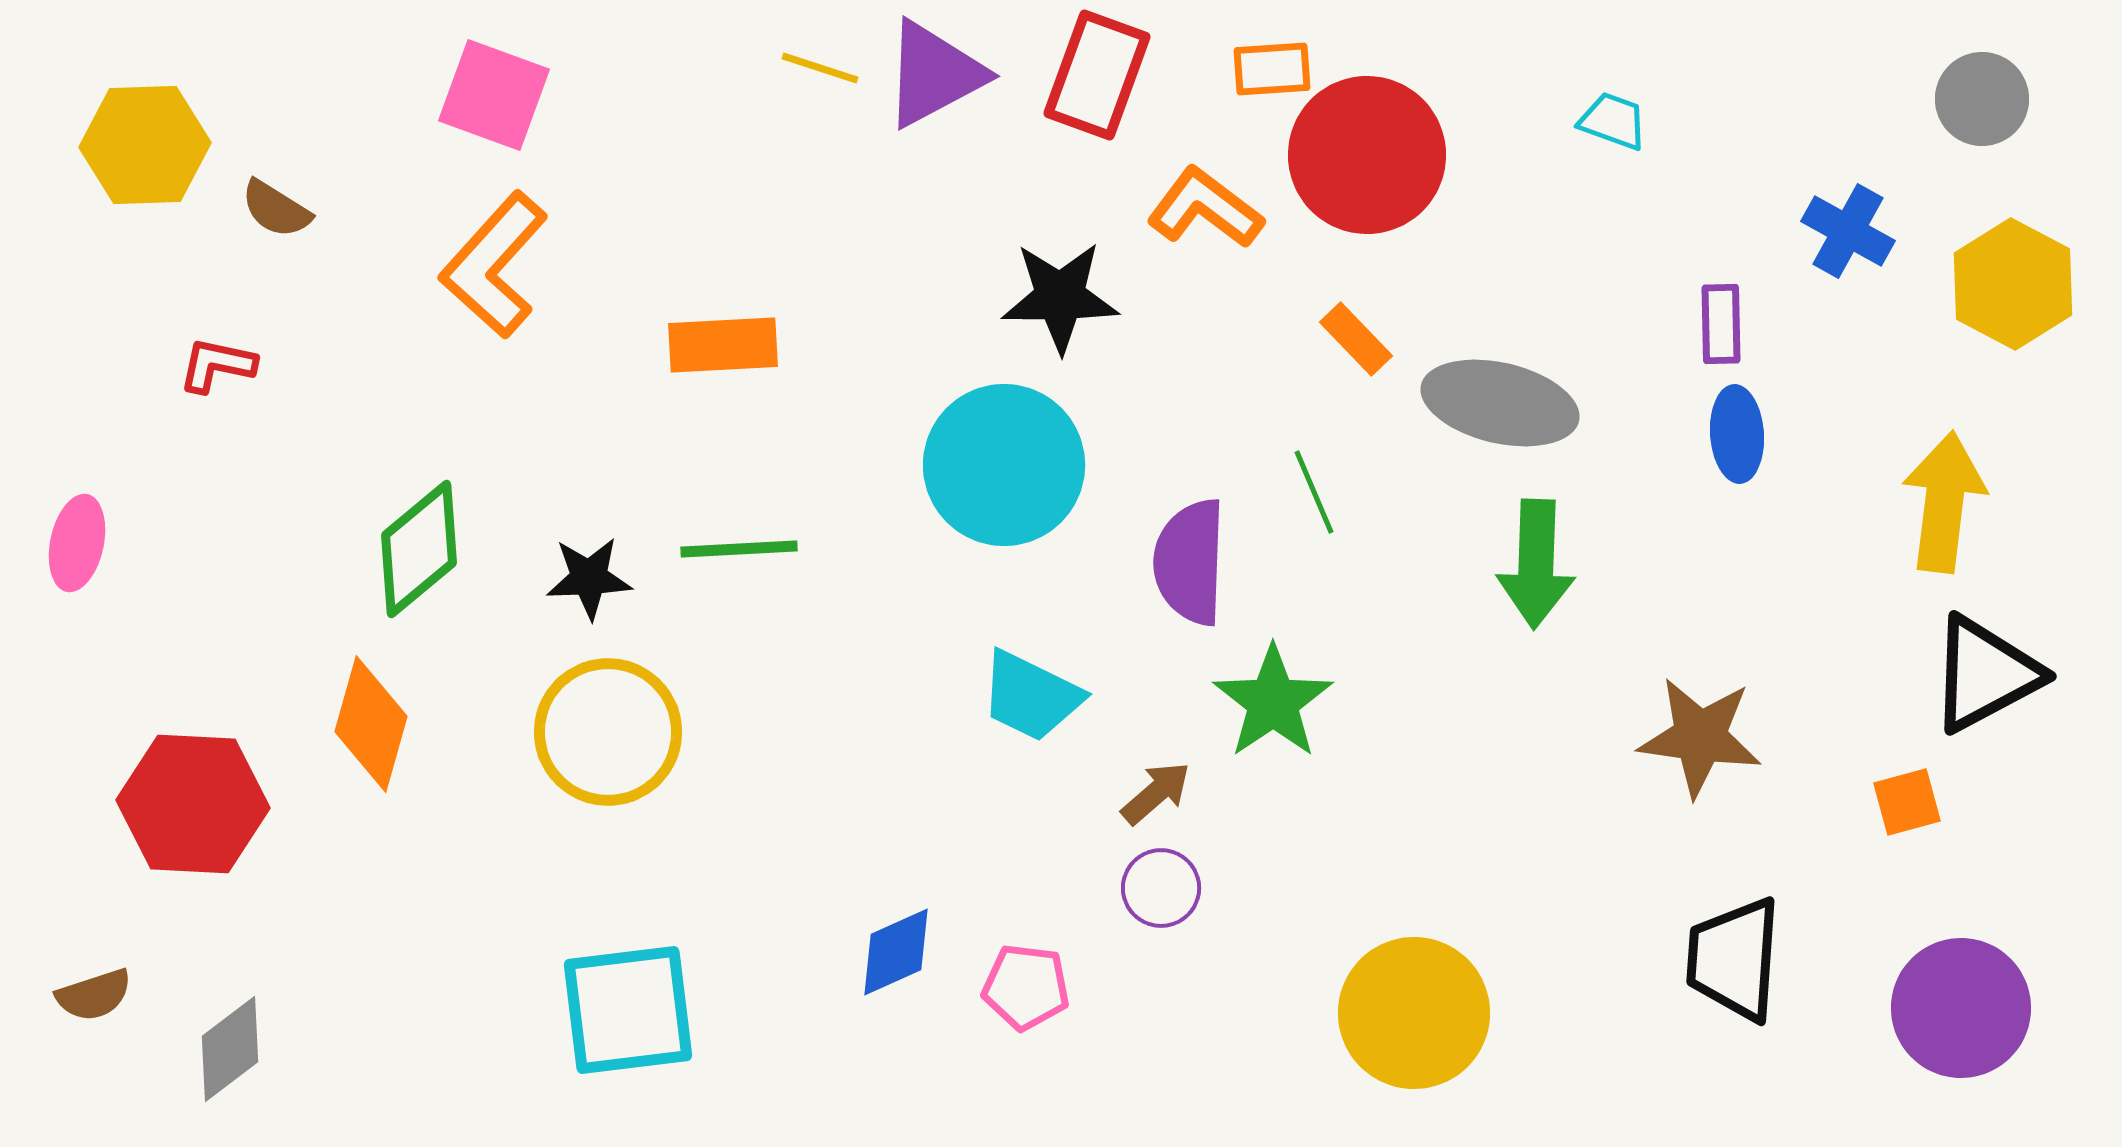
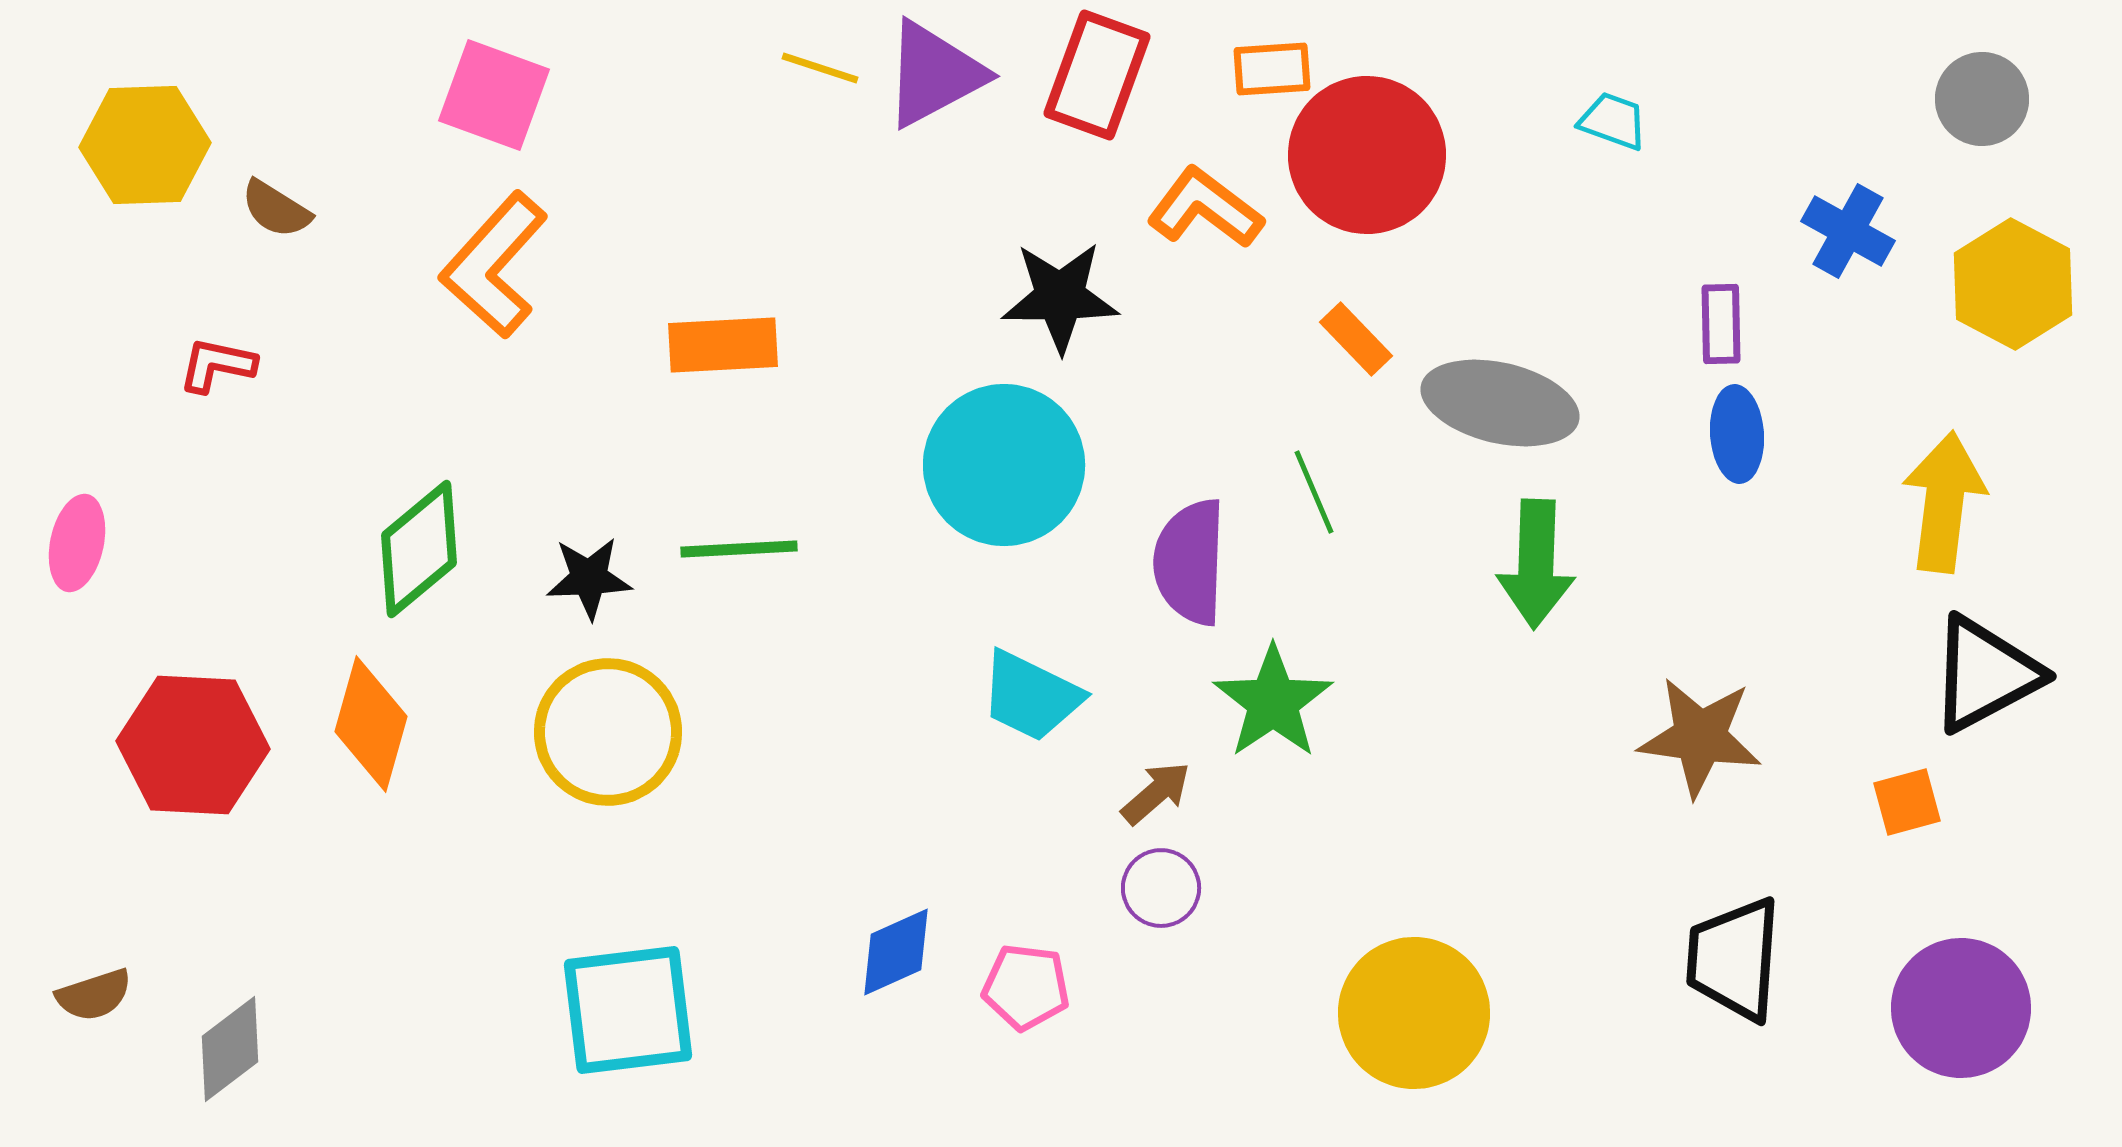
red hexagon at (193, 804): moved 59 px up
